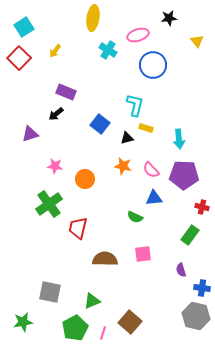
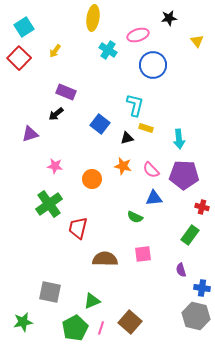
orange circle: moved 7 px right
pink line: moved 2 px left, 5 px up
